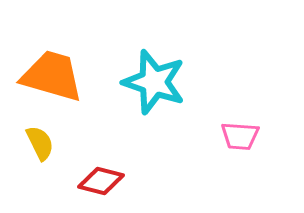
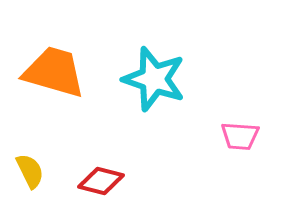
orange trapezoid: moved 2 px right, 4 px up
cyan star: moved 3 px up
yellow semicircle: moved 10 px left, 28 px down
